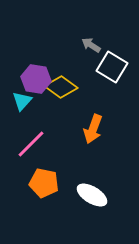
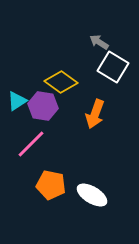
gray arrow: moved 8 px right, 3 px up
white square: moved 1 px right
purple hexagon: moved 7 px right, 27 px down
yellow diamond: moved 5 px up
cyan triangle: moved 5 px left; rotated 15 degrees clockwise
orange arrow: moved 2 px right, 15 px up
orange pentagon: moved 7 px right, 2 px down
